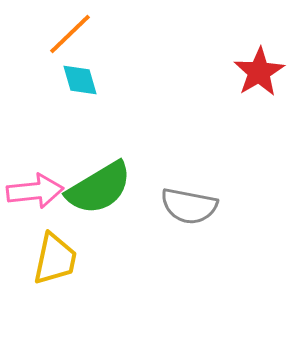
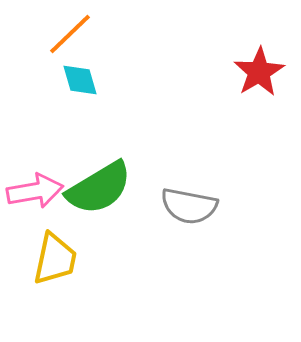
pink arrow: rotated 4 degrees counterclockwise
